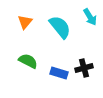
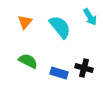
black cross: rotated 30 degrees clockwise
